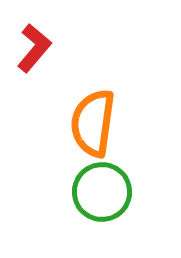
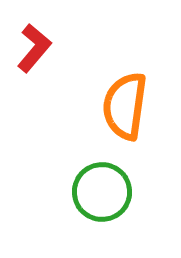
orange semicircle: moved 32 px right, 17 px up
